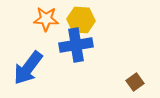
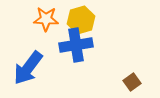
yellow hexagon: rotated 20 degrees counterclockwise
brown square: moved 3 px left
